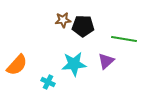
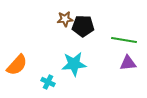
brown star: moved 2 px right, 1 px up
green line: moved 1 px down
purple triangle: moved 22 px right, 2 px down; rotated 36 degrees clockwise
